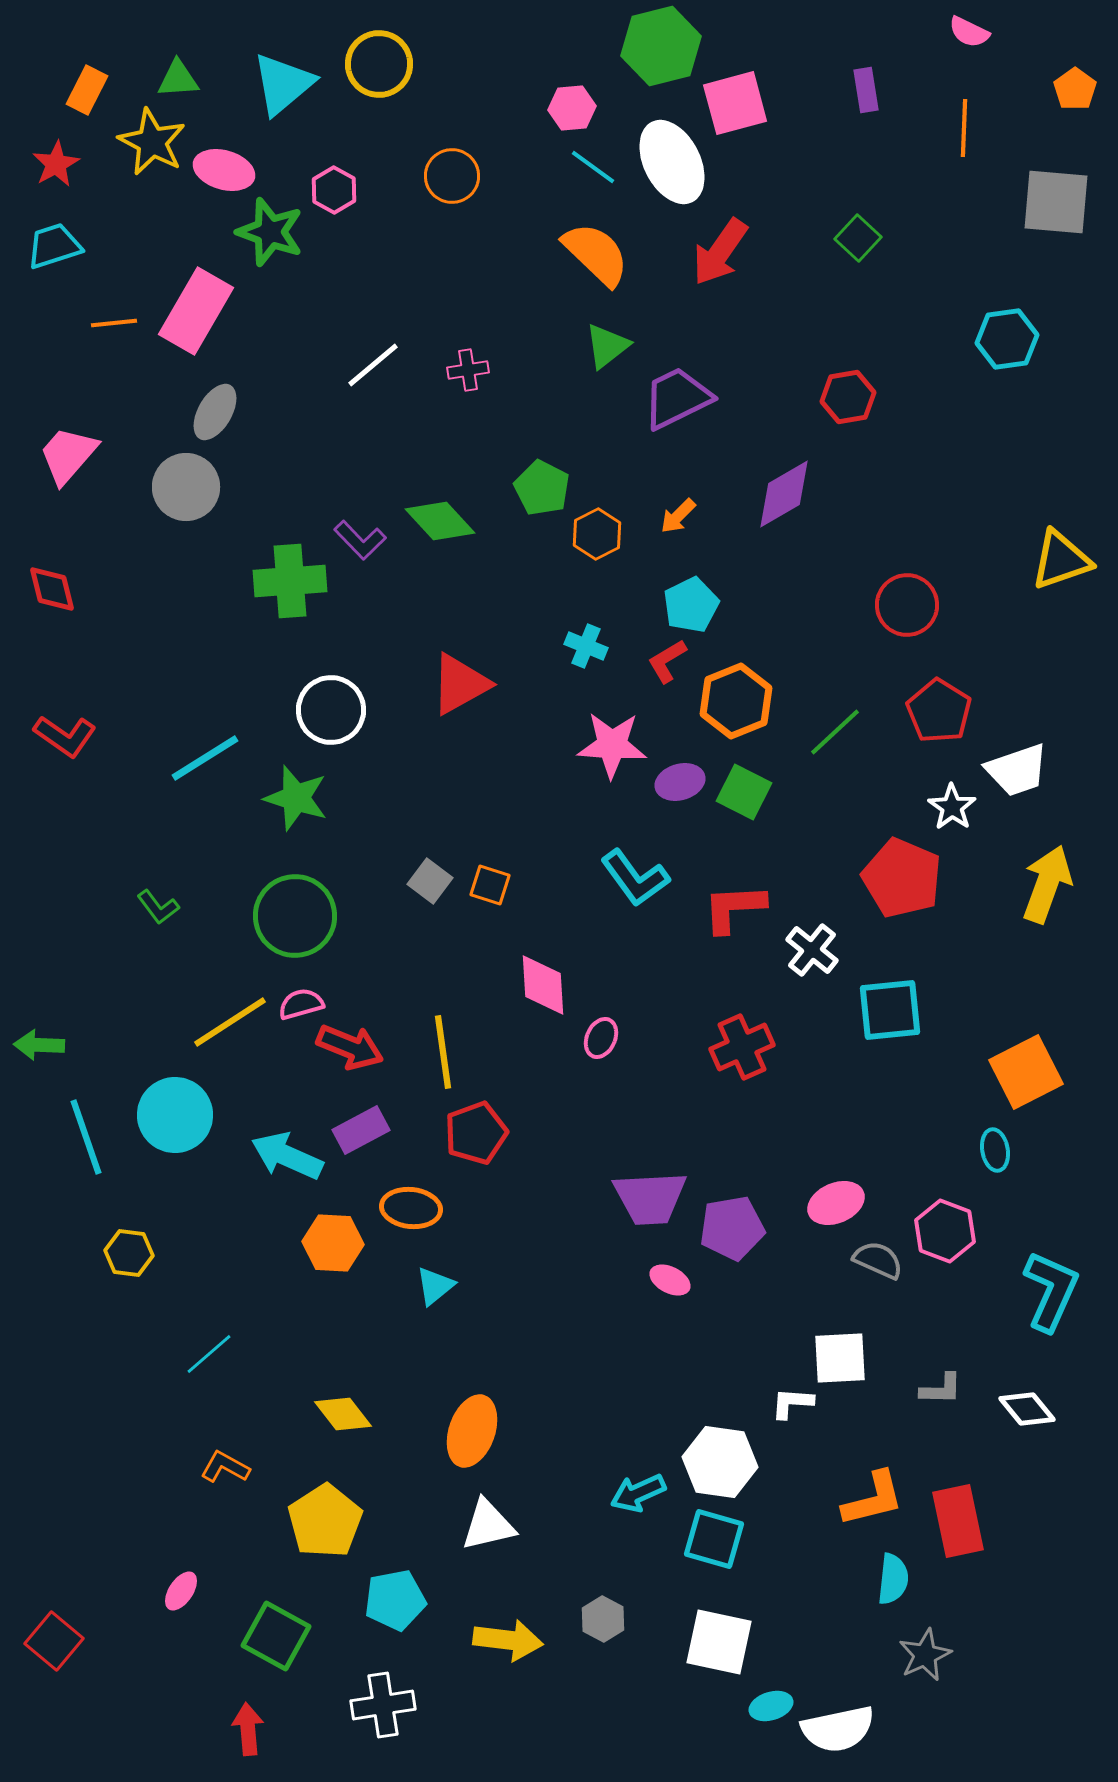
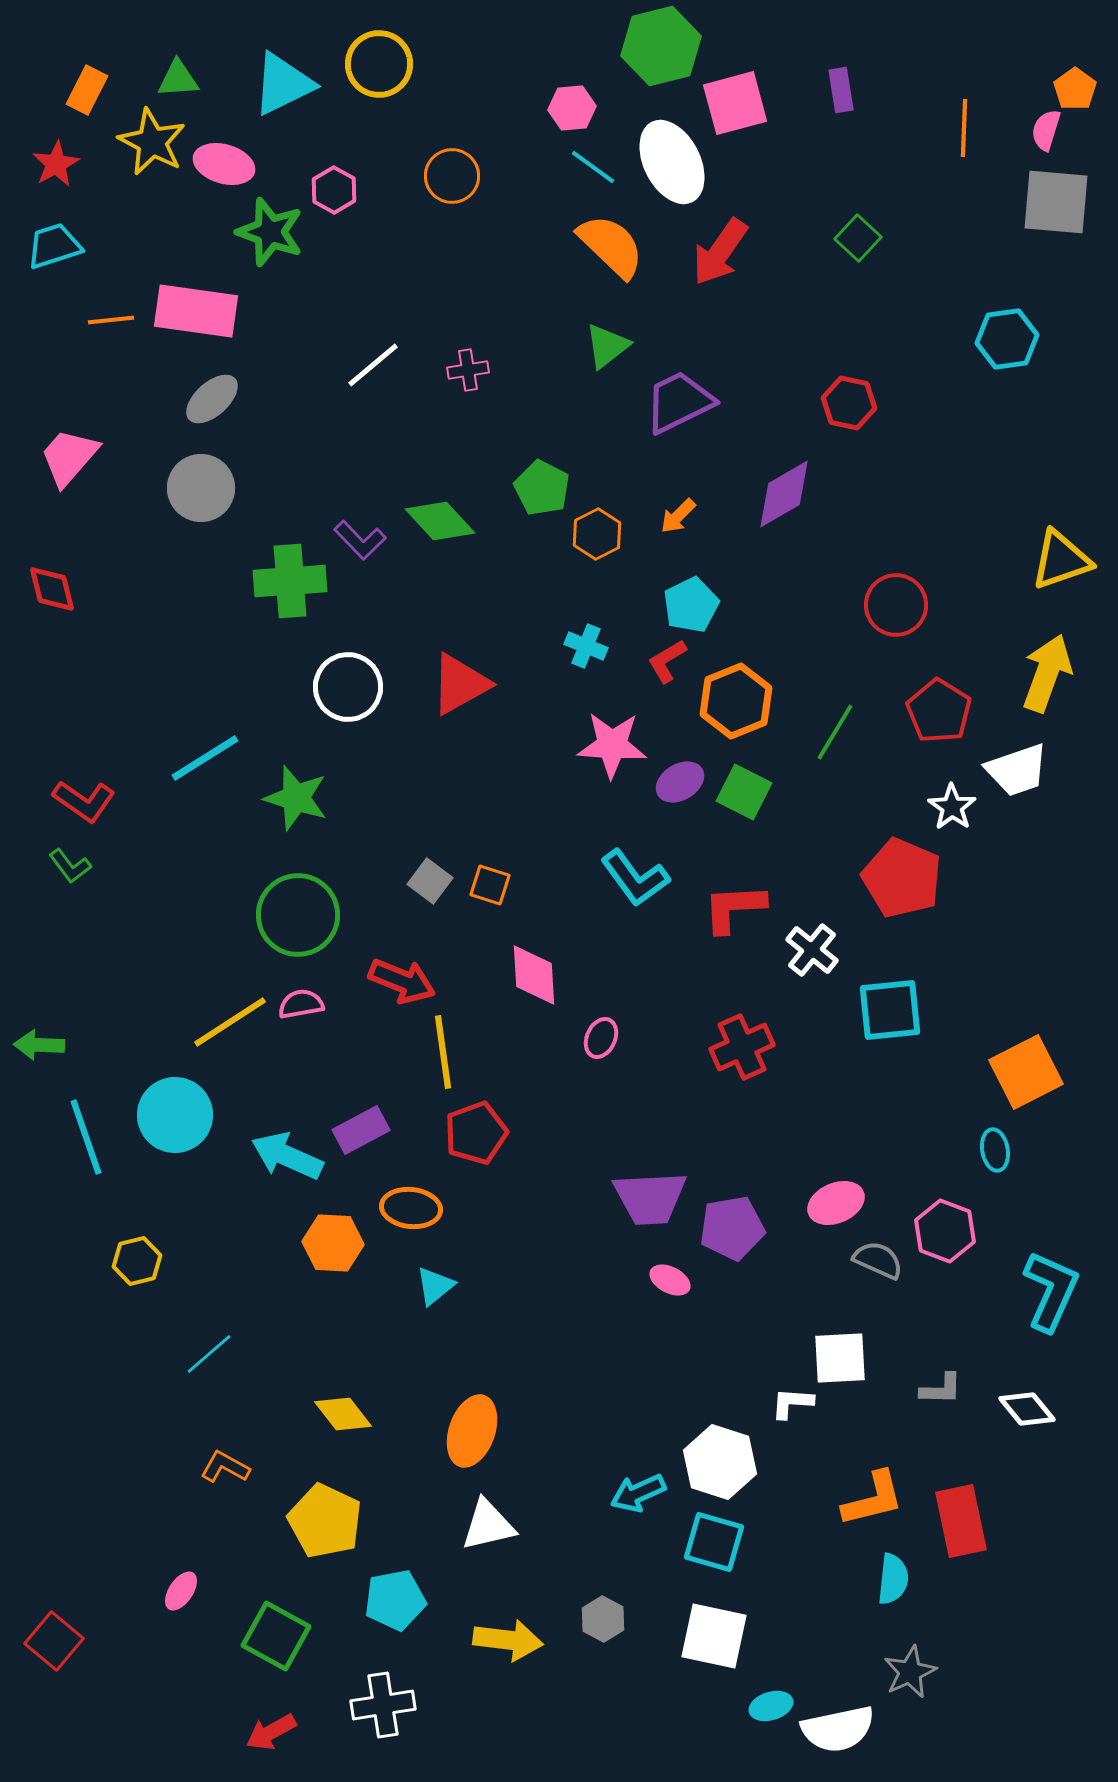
pink semicircle at (969, 32): moved 77 px right, 98 px down; rotated 81 degrees clockwise
cyan triangle at (283, 84): rotated 14 degrees clockwise
purple rectangle at (866, 90): moved 25 px left
pink ellipse at (224, 170): moved 6 px up
orange semicircle at (596, 254): moved 15 px right, 8 px up
pink rectangle at (196, 311): rotated 68 degrees clockwise
orange line at (114, 323): moved 3 px left, 3 px up
red hexagon at (848, 397): moved 1 px right, 6 px down; rotated 22 degrees clockwise
purple trapezoid at (677, 398): moved 2 px right, 4 px down
gray ellipse at (215, 412): moved 3 px left, 13 px up; rotated 18 degrees clockwise
pink trapezoid at (68, 455): moved 1 px right, 2 px down
gray circle at (186, 487): moved 15 px right, 1 px down
red circle at (907, 605): moved 11 px left
white circle at (331, 710): moved 17 px right, 23 px up
green line at (835, 732): rotated 16 degrees counterclockwise
red L-shape at (65, 736): moved 19 px right, 65 px down
purple ellipse at (680, 782): rotated 15 degrees counterclockwise
yellow arrow at (1047, 884): moved 211 px up
green L-shape at (158, 907): moved 88 px left, 41 px up
green circle at (295, 916): moved 3 px right, 1 px up
pink diamond at (543, 985): moved 9 px left, 10 px up
pink semicircle at (301, 1004): rotated 6 degrees clockwise
red arrow at (350, 1047): moved 52 px right, 66 px up
yellow hexagon at (129, 1253): moved 8 px right, 8 px down; rotated 21 degrees counterclockwise
white hexagon at (720, 1462): rotated 10 degrees clockwise
yellow pentagon at (325, 1521): rotated 14 degrees counterclockwise
red rectangle at (958, 1521): moved 3 px right
cyan square at (714, 1539): moved 3 px down
white square at (719, 1642): moved 5 px left, 6 px up
gray star at (925, 1655): moved 15 px left, 17 px down
red arrow at (248, 1729): moved 23 px right, 3 px down; rotated 114 degrees counterclockwise
